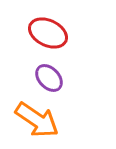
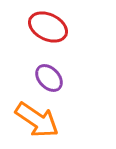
red ellipse: moved 6 px up
